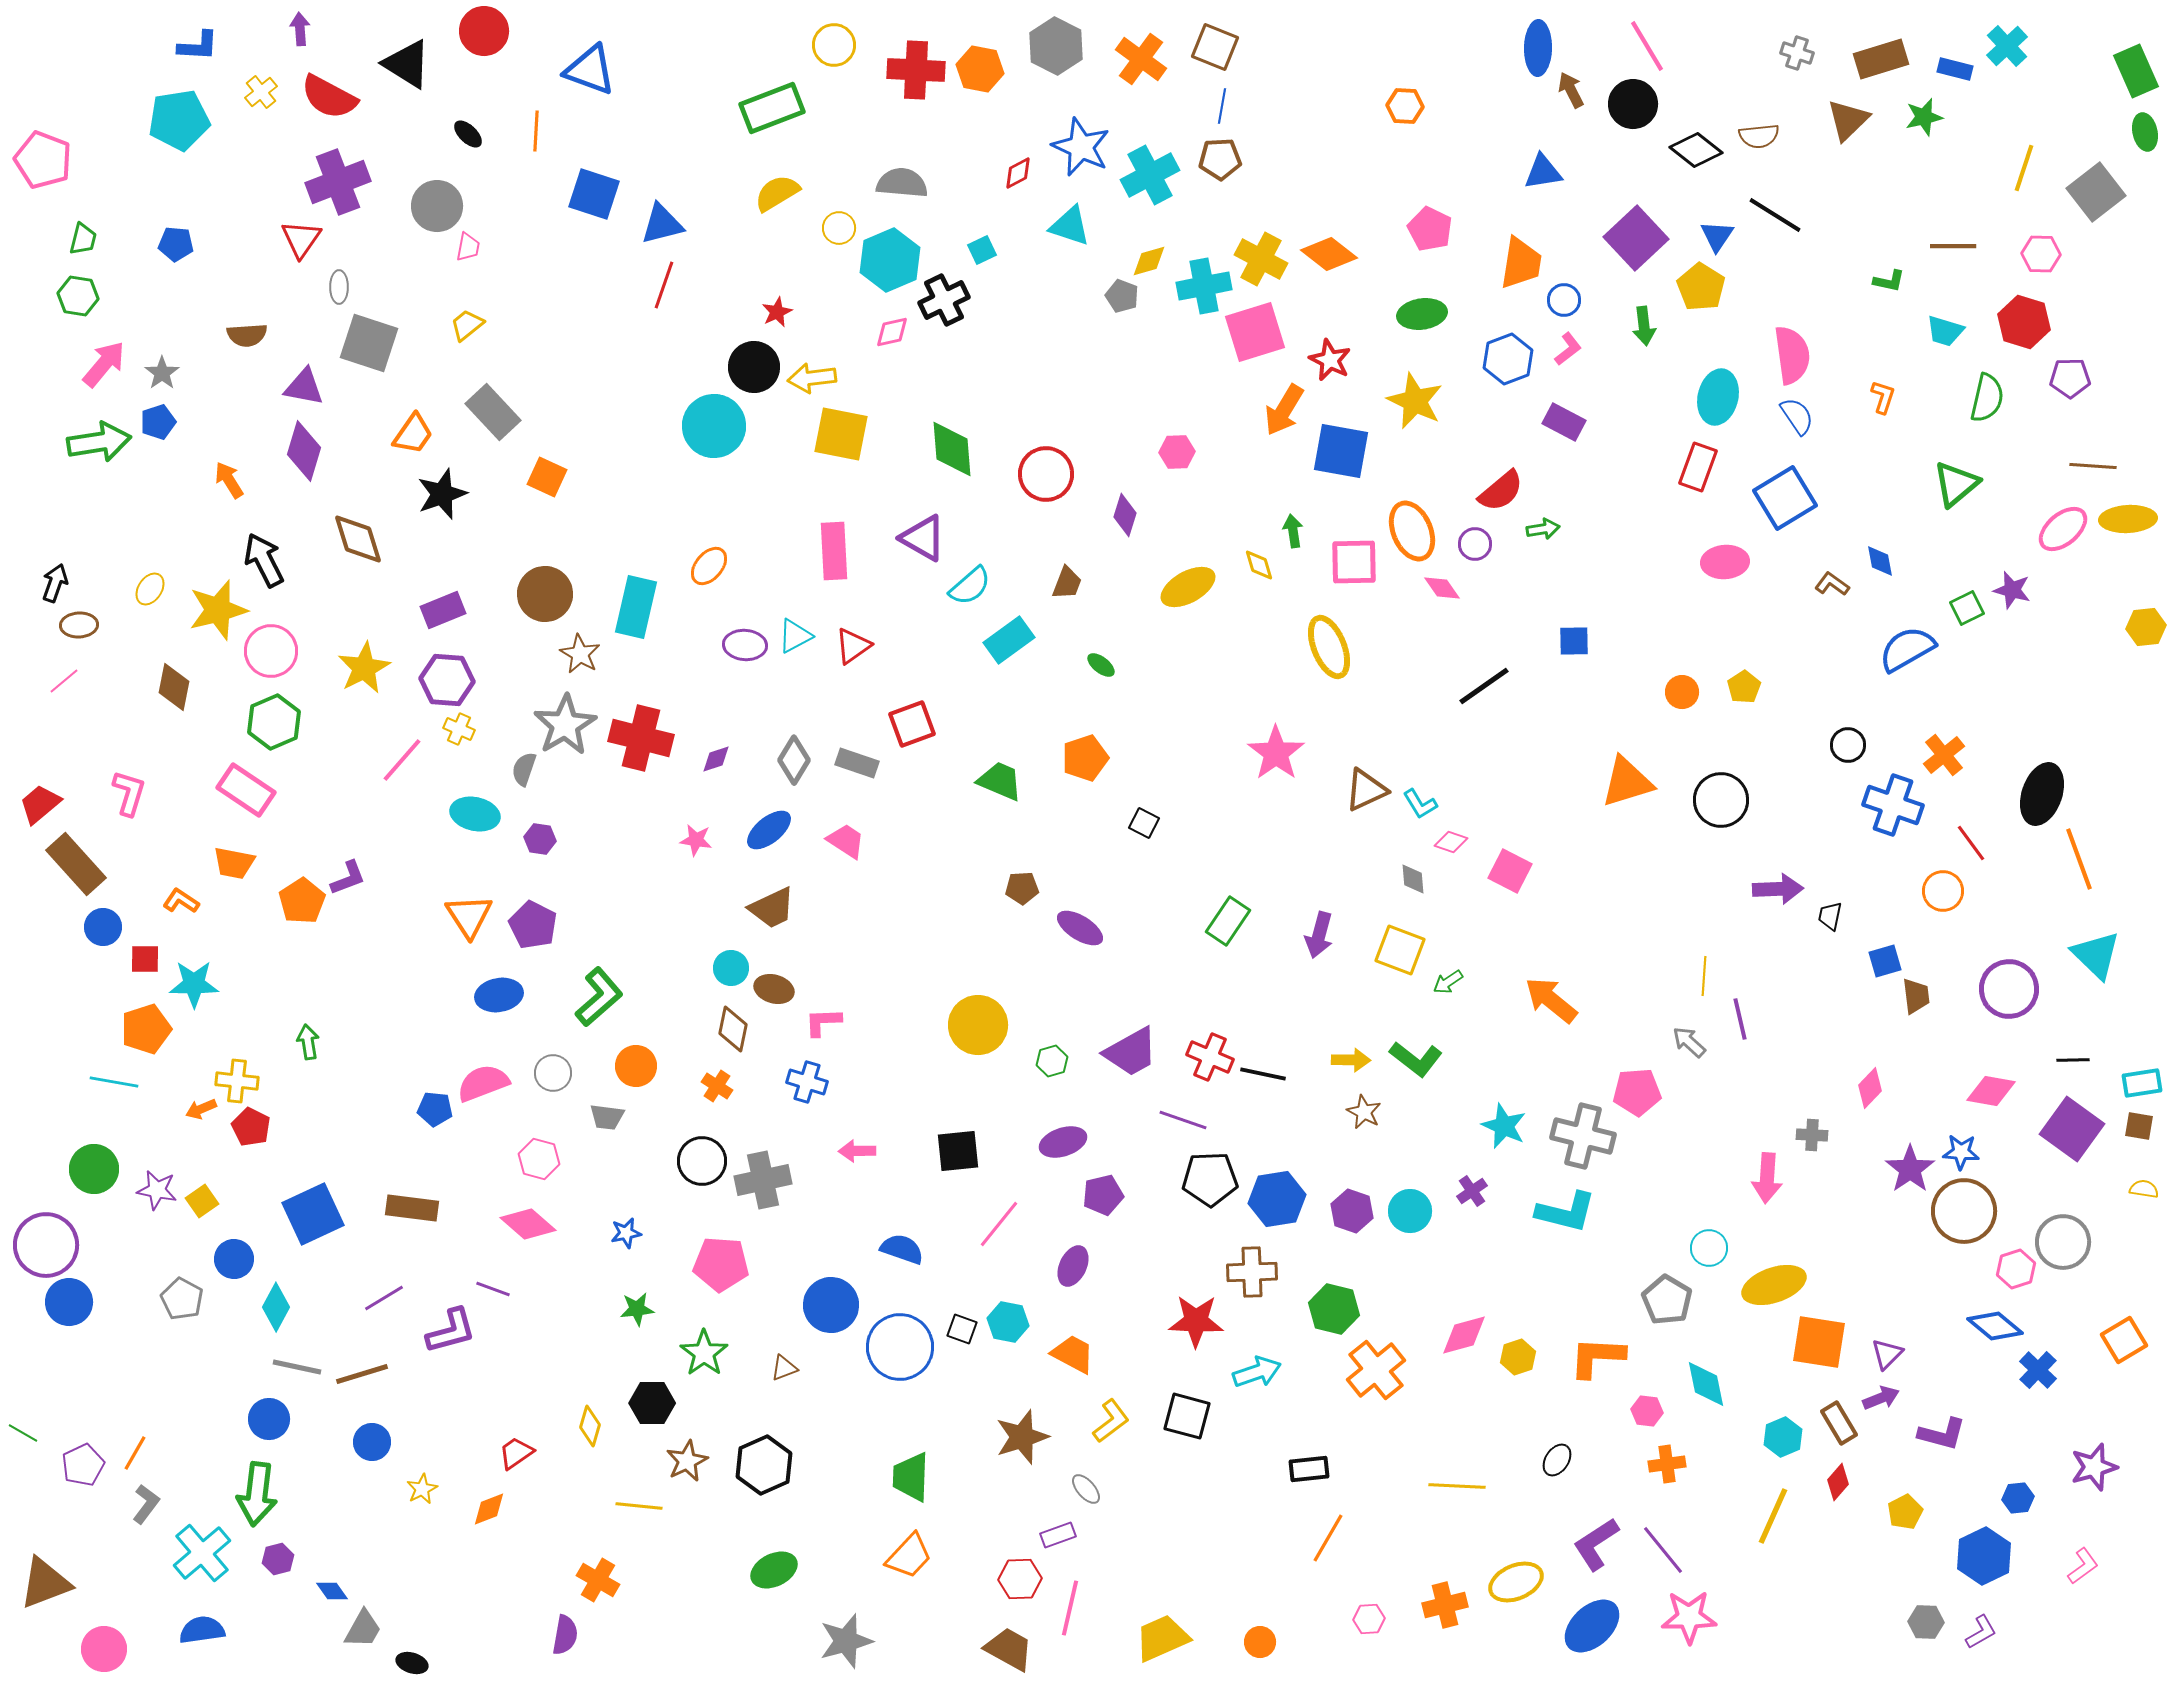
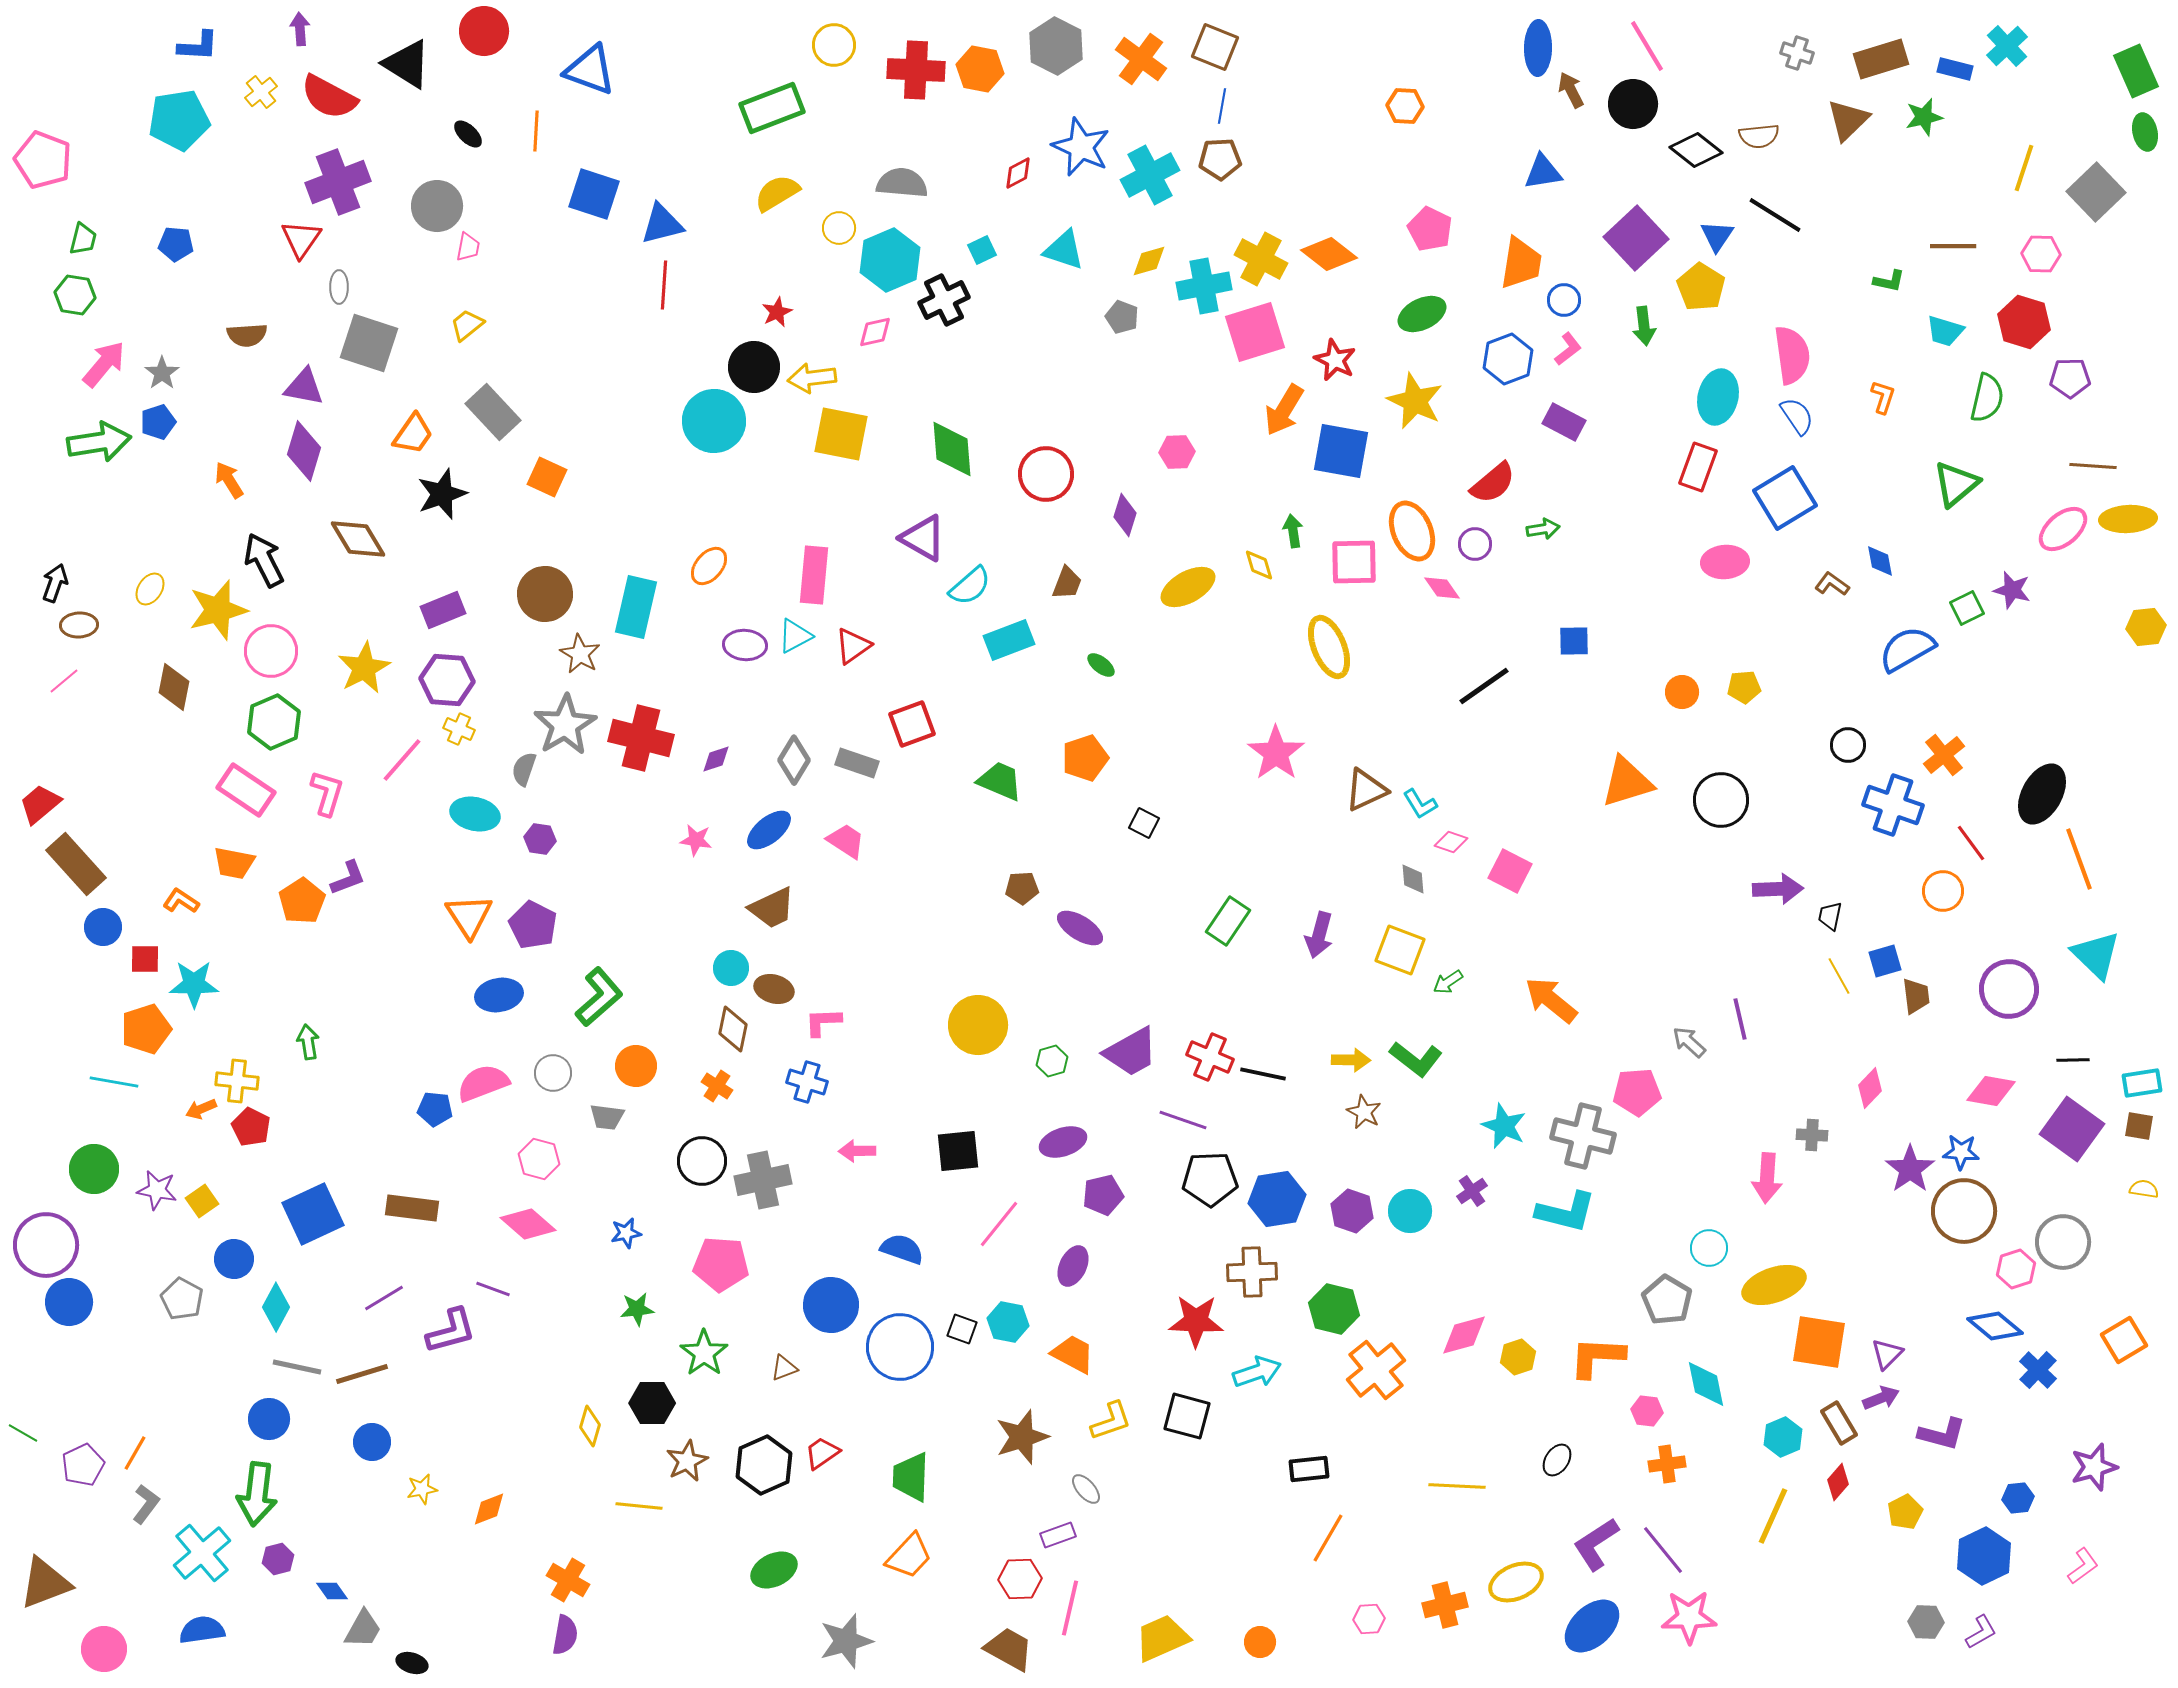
gray square at (2096, 192): rotated 6 degrees counterclockwise
cyan triangle at (1070, 226): moved 6 px left, 24 px down
red line at (664, 285): rotated 15 degrees counterclockwise
green hexagon at (78, 296): moved 3 px left, 1 px up
gray pentagon at (1122, 296): moved 21 px down
green ellipse at (1422, 314): rotated 18 degrees counterclockwise
pink diamond at (892, 332): moved 17 px left
red star at (1330, 360): moved 5 px right
cyan circle at (714, 426): moved 5 px up
red semicircle at (1501, 491): moved 8 px left, 8 px up
brown diamond at (358, 539): rotated 14 degrees counterclockwise
pink rectangle at (834, 551): moved 20 px left, 24 px down; rotated 8 degrees clockwise
cyan rectangle at (1009, 640): rotated 15 degrees clockwise
yellow pentagon at (1744, 687): rotated 28 degrees clockwise
pink L-shape at (129, 793): moved 198 px right
black ellipse at (2042, 794): rotated 10 degrees clockwise
yellow line at (1704, 976): moved 135 px right; rotated 33 degrees counterclockwise
yellow L-shape at (1111, 1421): rotated 18 degrees clockwise
red trapezoid at (516, 1453): moved 306 px right
yellow star at (422, 1489): rotated 16 degrees clockwise
orange cross at (598, 1580): moved 30 px left
